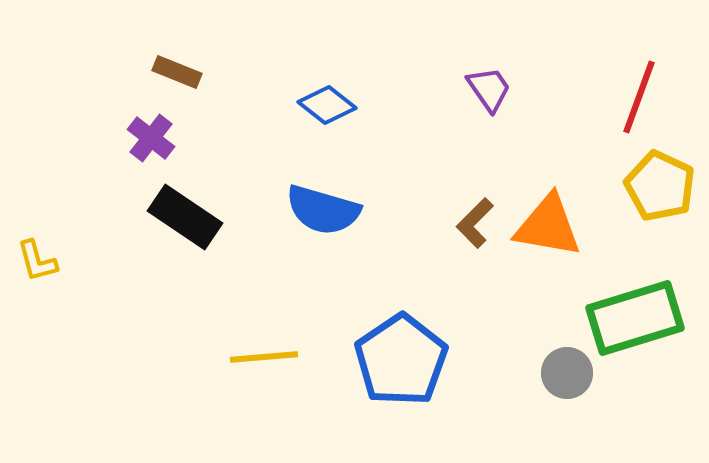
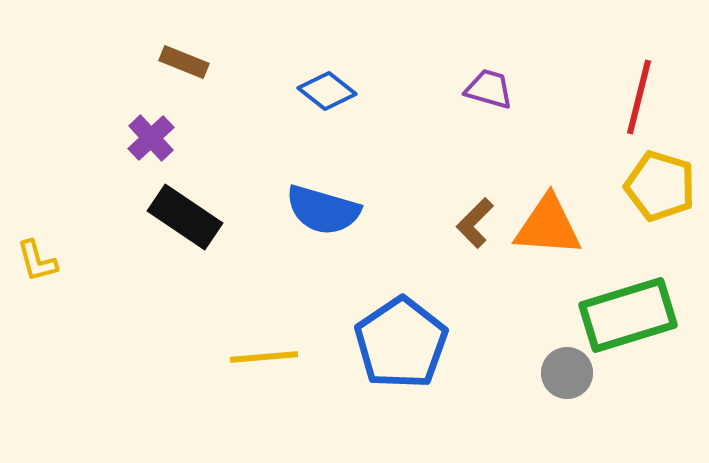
brown rectangle: moved 7 px right, 10 px up
purple trapezoid: rotated 39 degrees counterclockwise
red line: rotated 6 degrees counterclockwise
blue diamond: moved 14 px up
purple cross: rotated 9 degrees clockwise
yellow pentagon: rotated 8 degrees counterclockwise
orange triangle: rotated 6 degrees counterclockwise
green rectangle: moved 7 px left, 3 px up
blue pentagon: moved 17 px up
